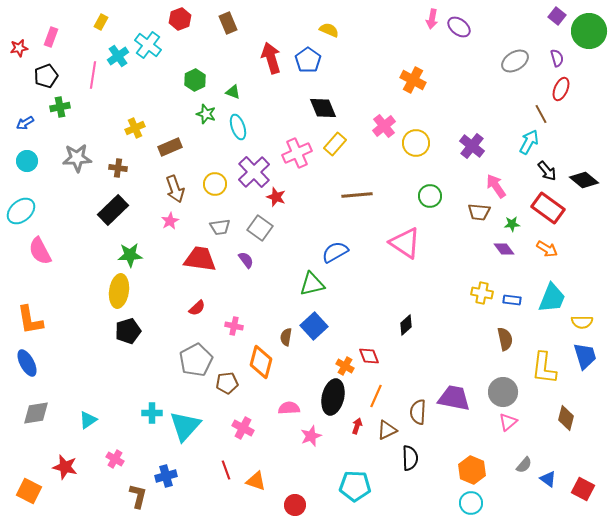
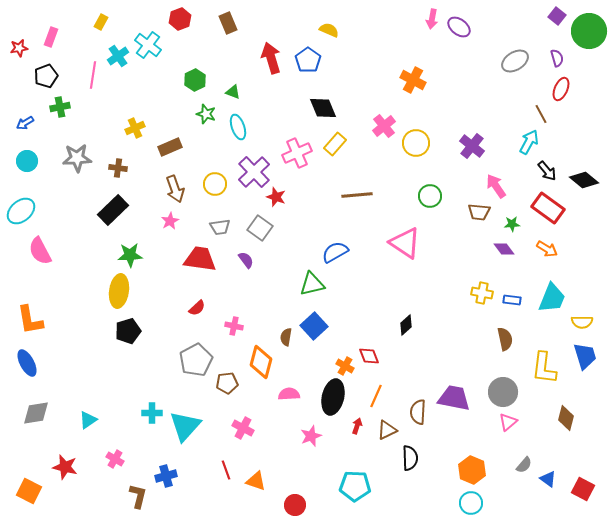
pink semicircle at (289, 408): moved 14 px up
